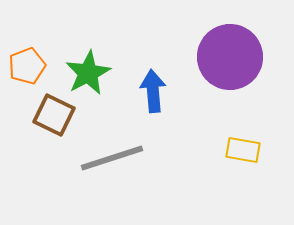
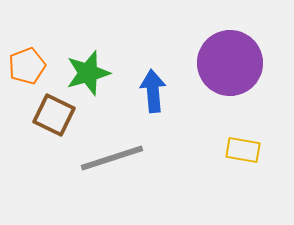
purple circle: moved 6 px down
green star: rotated 12 degrees clockwise
